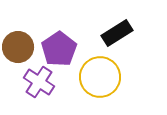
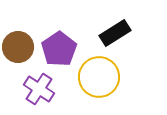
black rectangle: moved 2 px left
yellow circle: moved 1 px left
purple cross: moved 7 px down
